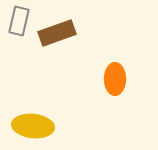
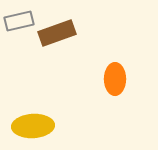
gray rectangle: rotated 64 degrees clockwise
yellow ellipse: rotated 9 degrees counterclockwise
